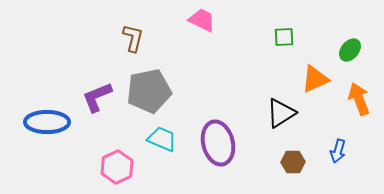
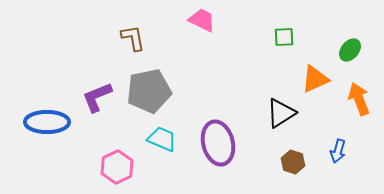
brown L-shape: rotated 24 degrees counterclockwise
brown hexagon: rotated 20 degrees clockwise
